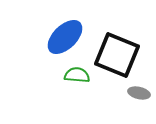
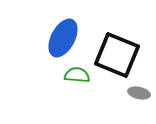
blue ellipse: moved 2 px left, 1 px down; rotated 18 degrees counterclockwise
